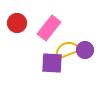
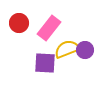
red circle: moved 2 px right
yellow semicircle: moved 1 px up
purple square: moved 7 px left
